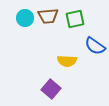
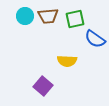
cyan circle: moved 2 px up
blue semicircle: moved 7 px up
purple square: moved 8 px left, 3 px up
